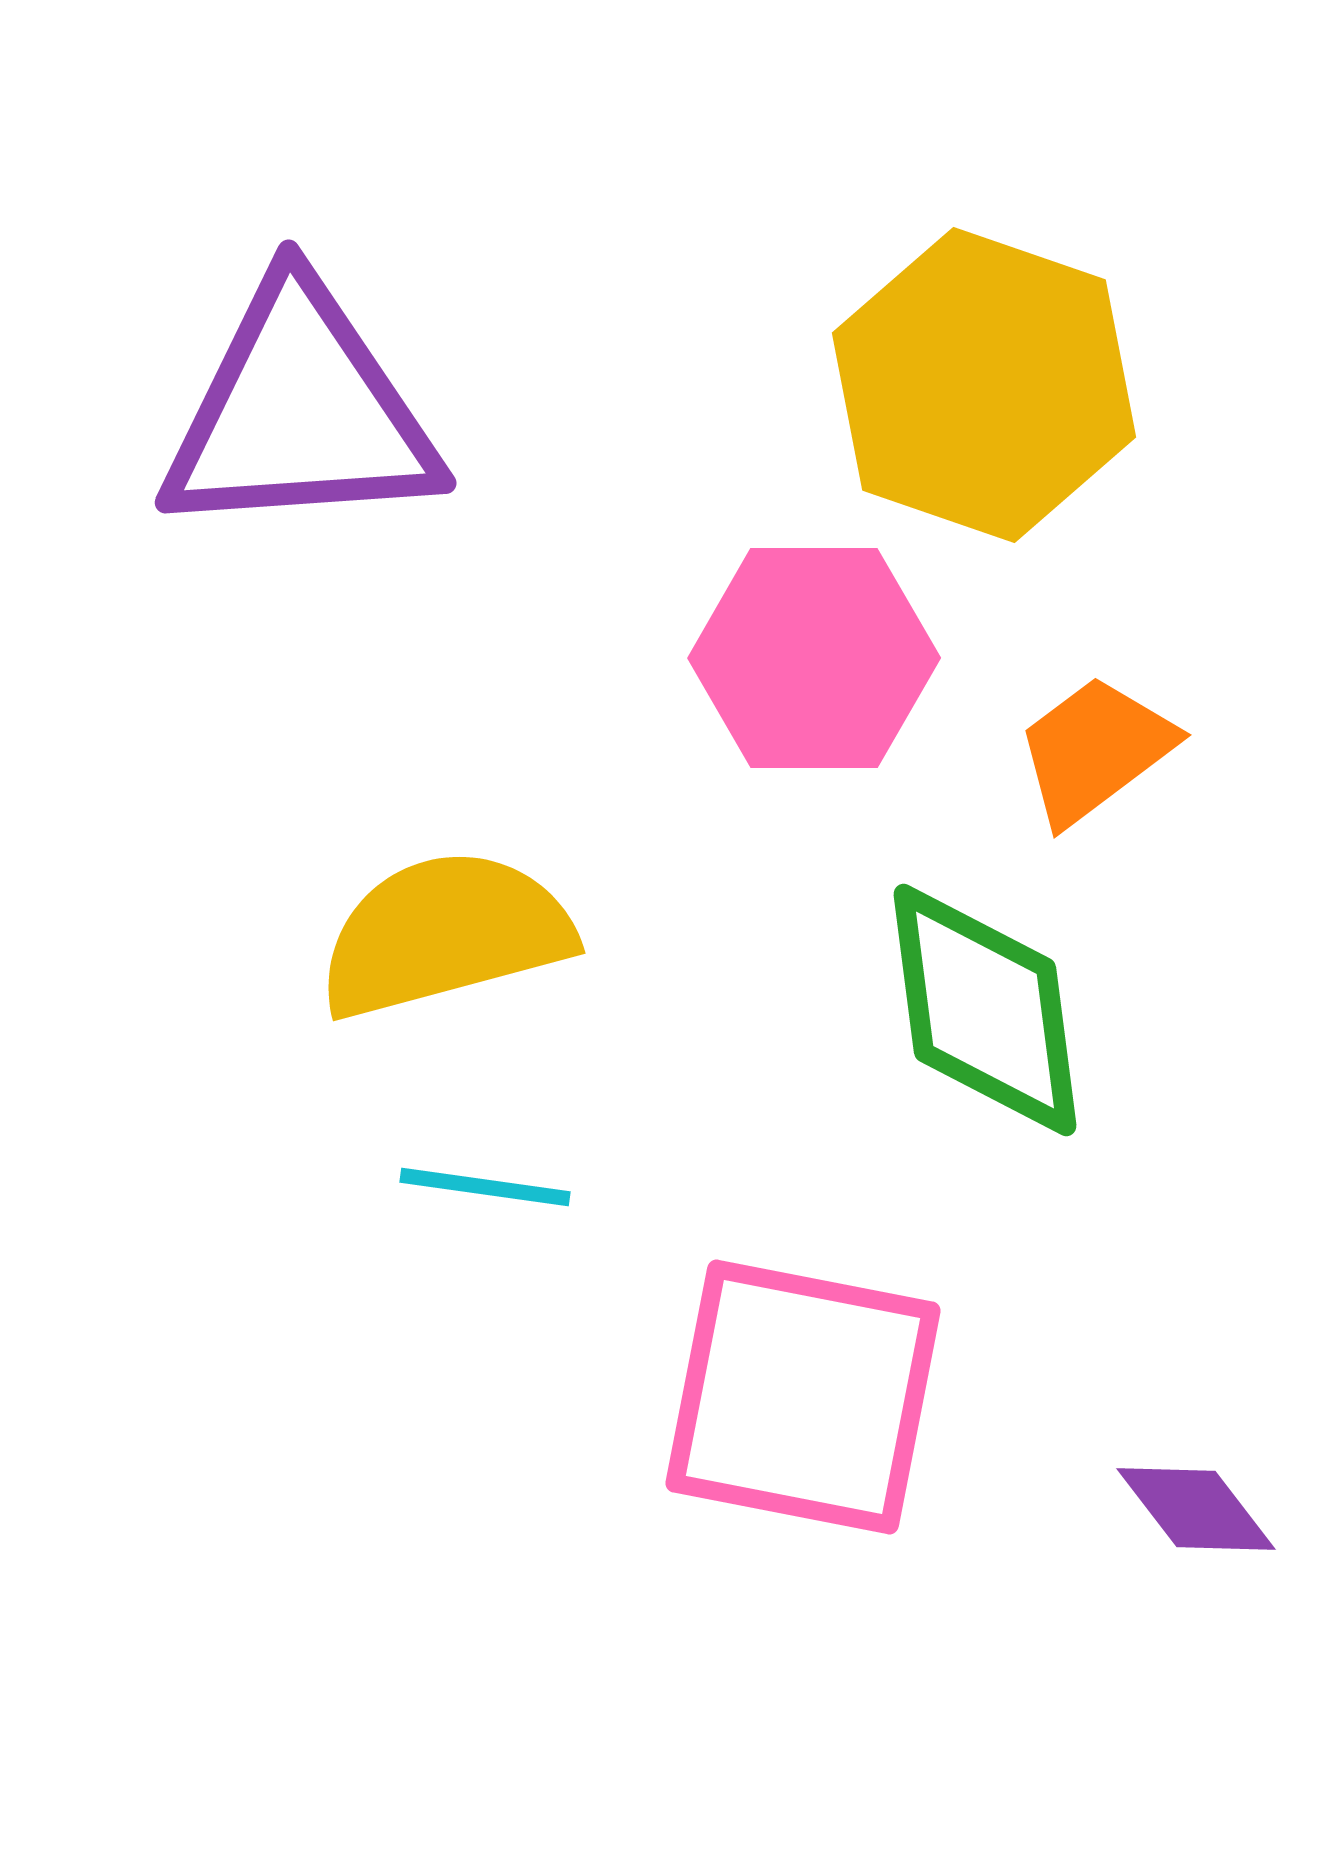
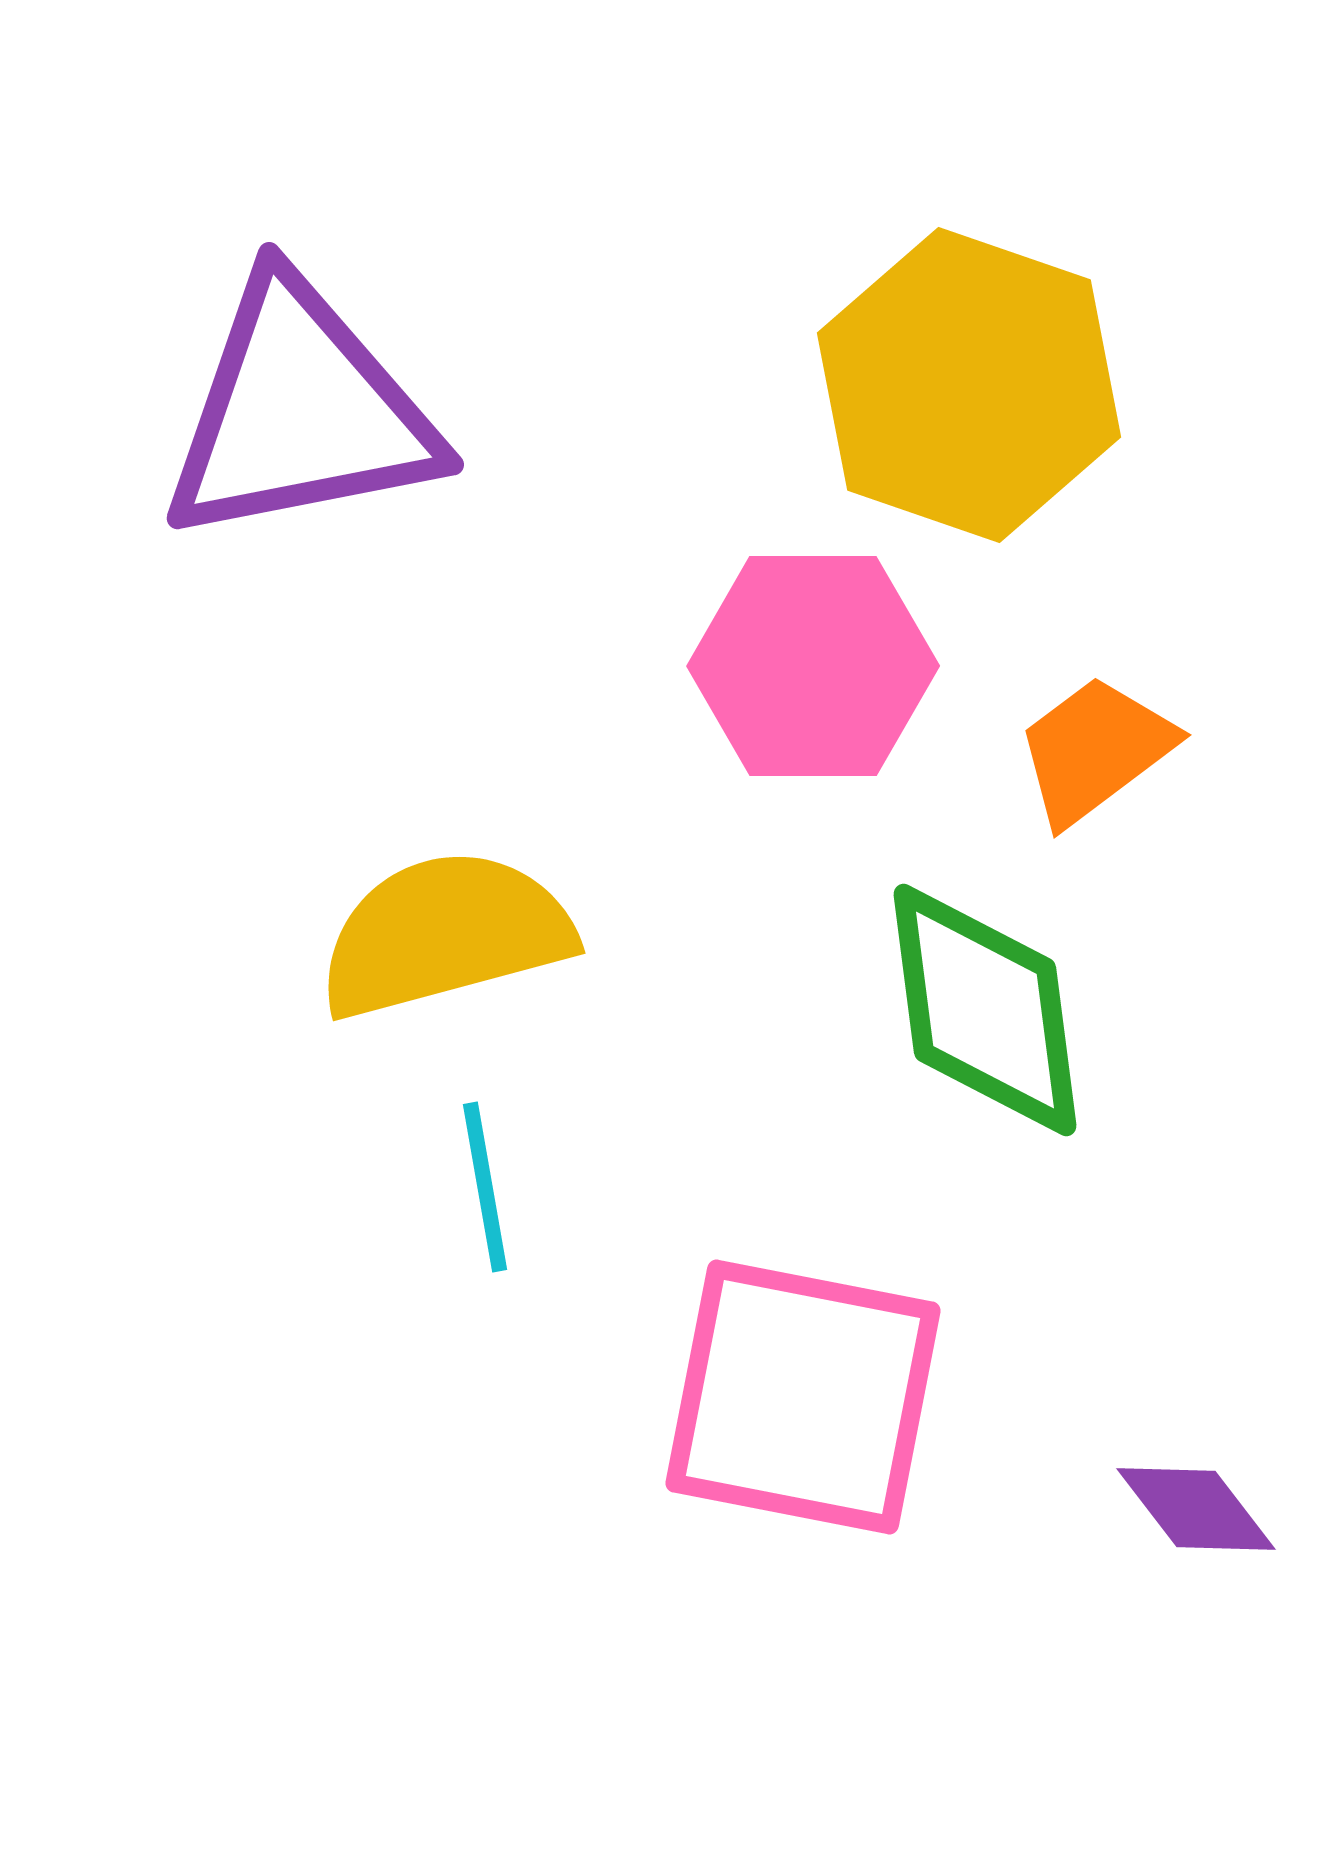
yellow hexagon: moved 15 px left
purple triangle: rotated 7 degrees counterclockwise
pink hexagon: moved 1 px left, 8 px down
cyan line: rotated 72 degrees clockwise
